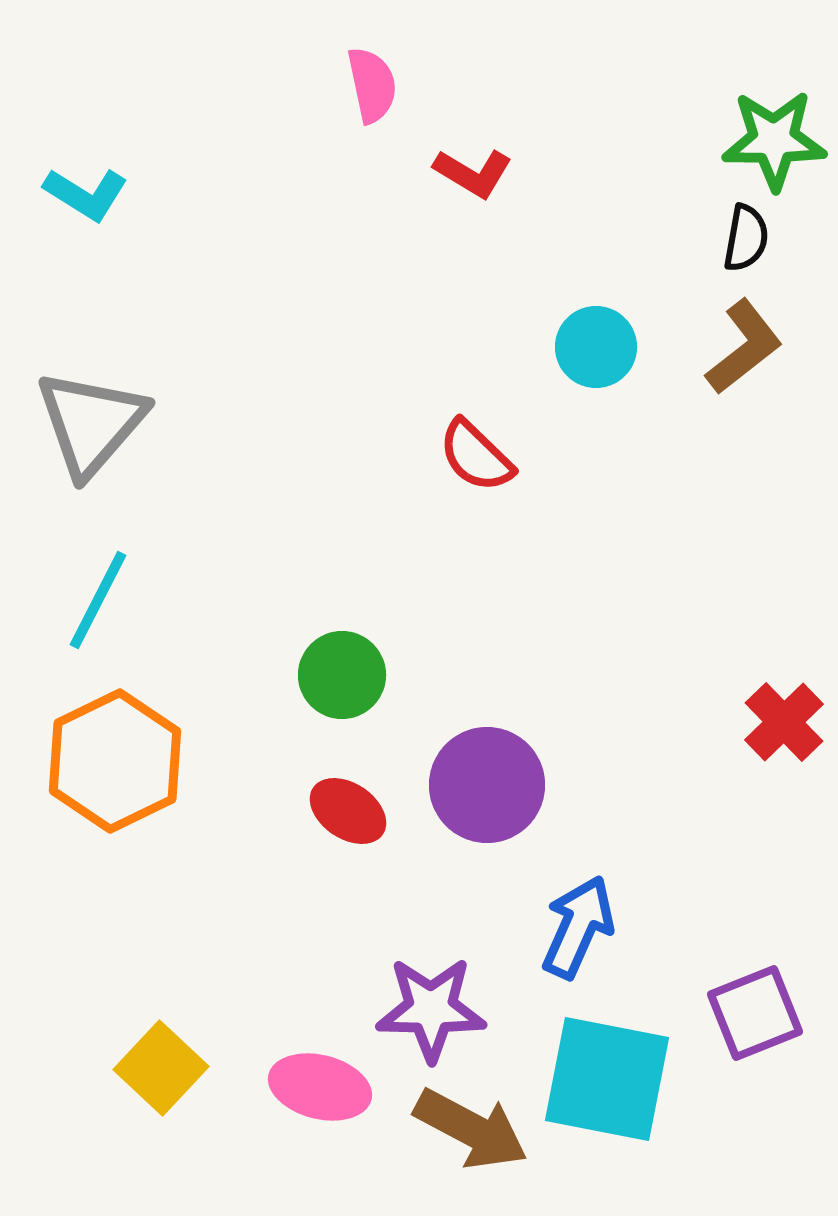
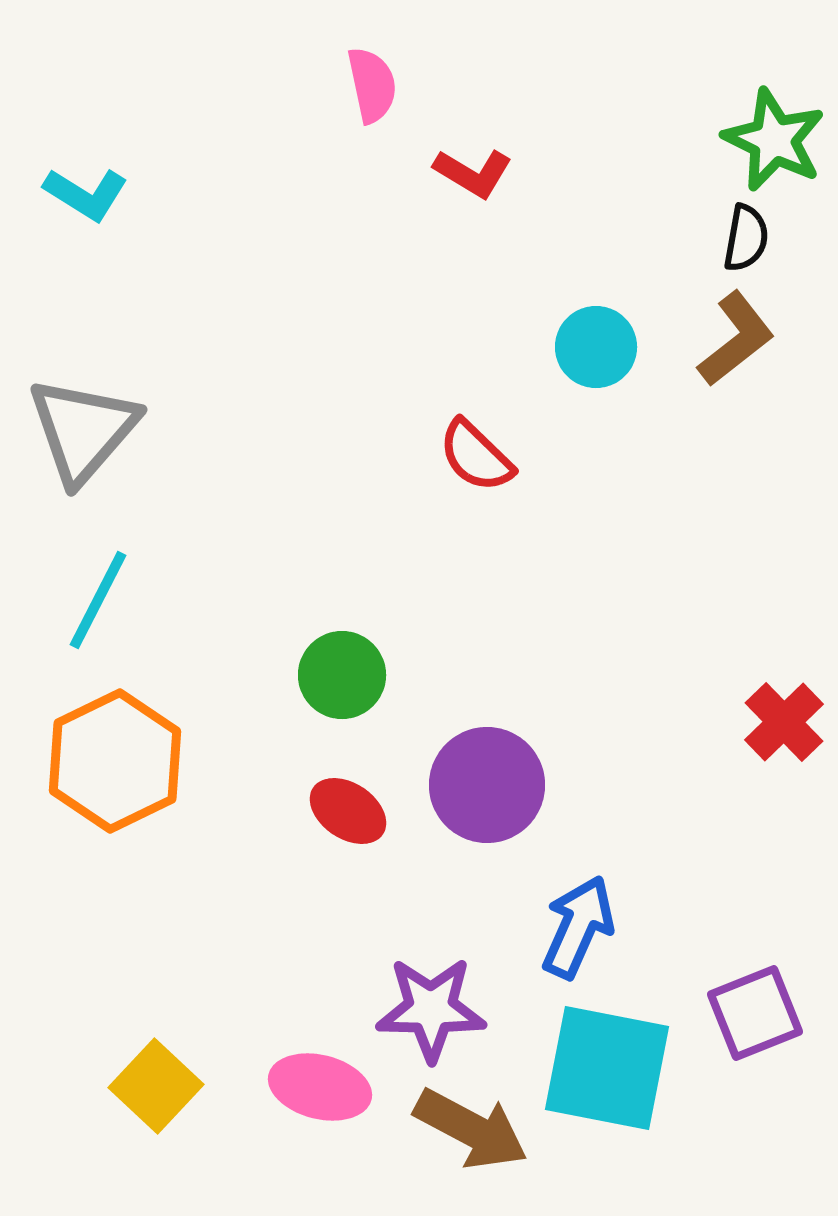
green star: rotated 26 degrees clockwise
brown L-shape: moved 8 px left, 8 px up
gray triangle: moved 8 px left, 7 px down
yellow square: moved 5 px left, 18 px down
cyan square: moved 11 px up
